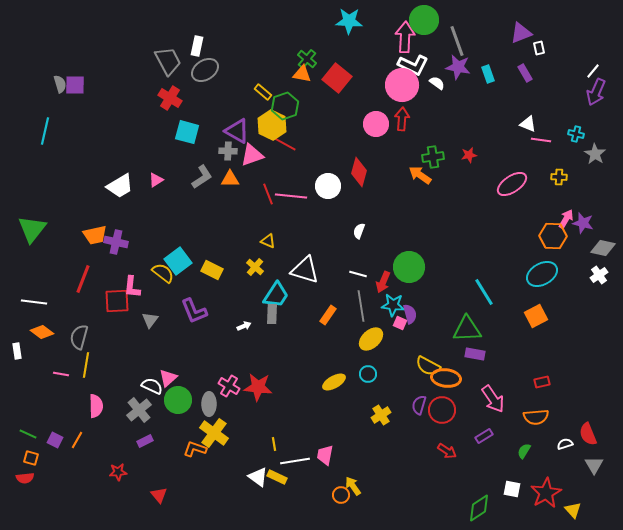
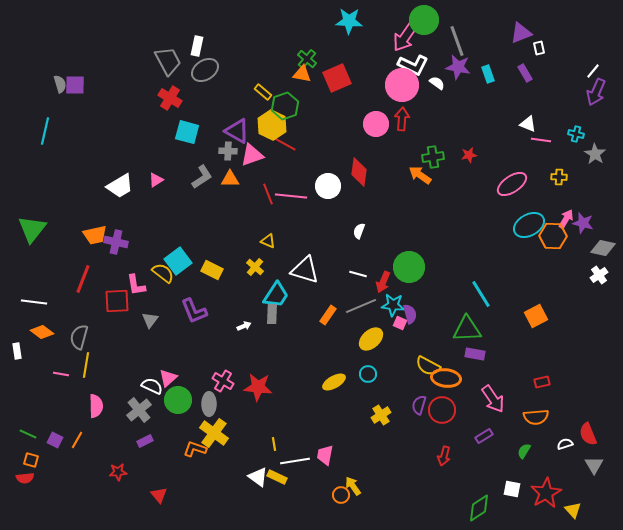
pink arrow at (405, 37): rotated 148 degrees counterclockwise
red square at (337, 78): rotated 28 degrees clockwise
red diamond at (359, 172): rotated 8 degrees counterclockwise
cyan ellipse at (542, 274): moved 13 px left, 49 px up
pink L-shape at (132, 287): moved 4 px right, 2 px up; rotated 15 degrees counterclockwise
cyan line at (484, 292): moved 3 px left, 2 px down
gray line at (361, 306): rotated 76 degrees clockwise
pink cross at (229, 386): moved 6 px left, 5 px up
red arrow at (447, 451): moved 3 px left, 5 px down; rotated 72 degrees clockwise
orange square at (31, 458): moved 2 px down
